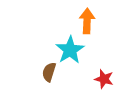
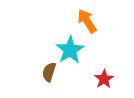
orange arrow: rotated 35 degrees counterclockwise
red star: rotated 24 degrees clockwise
